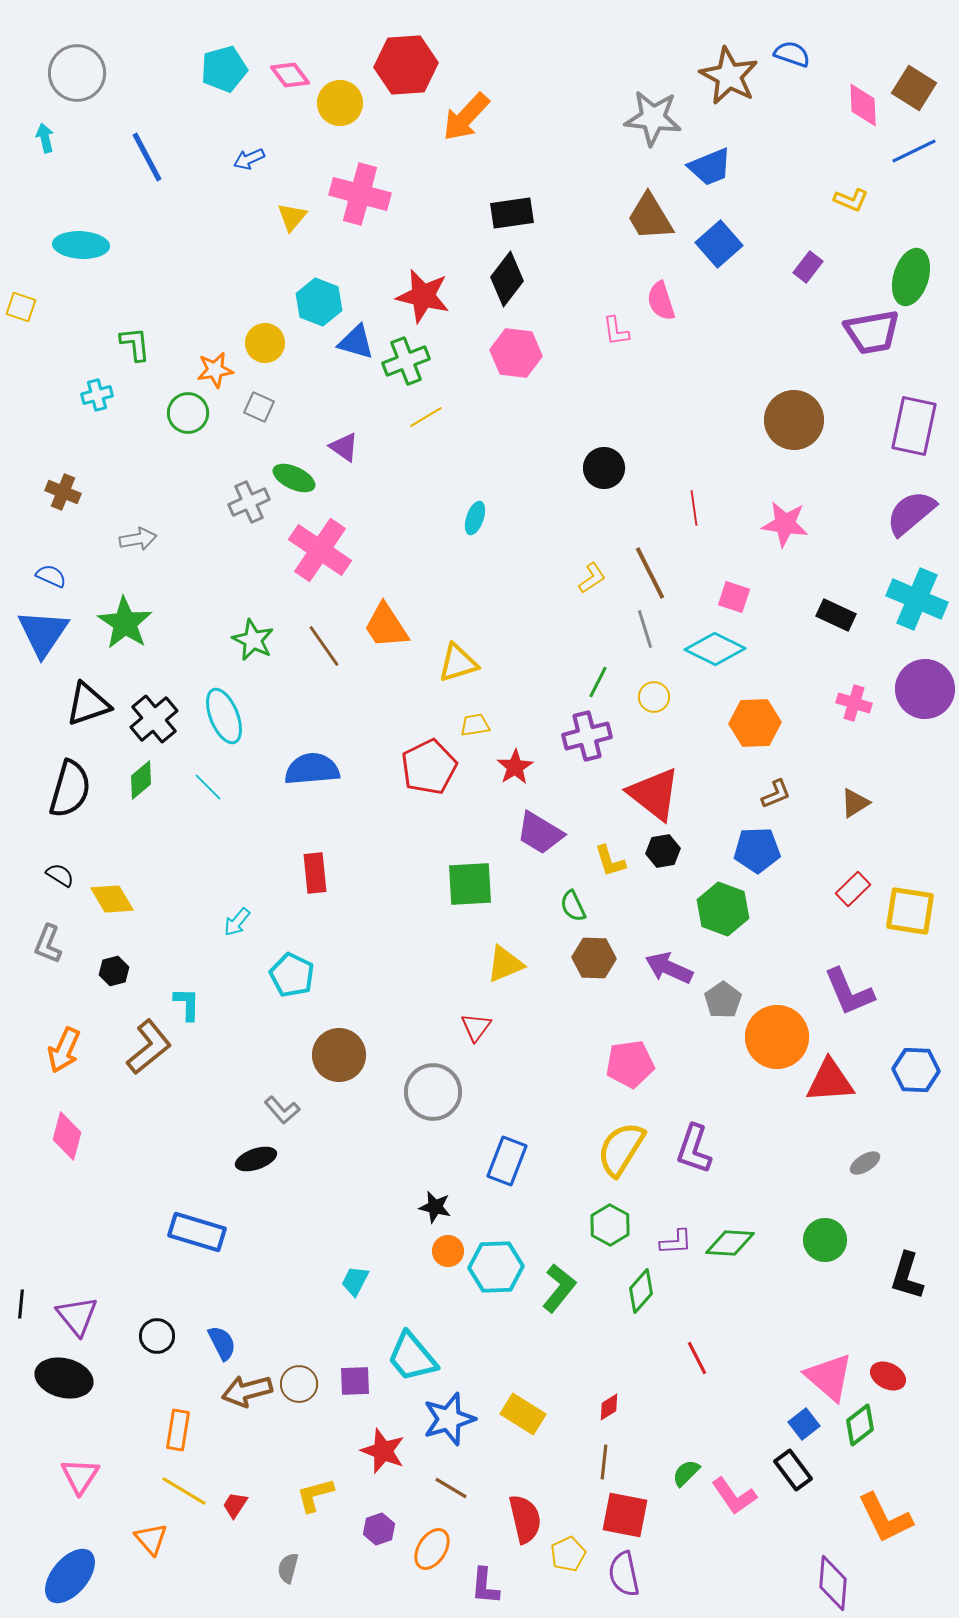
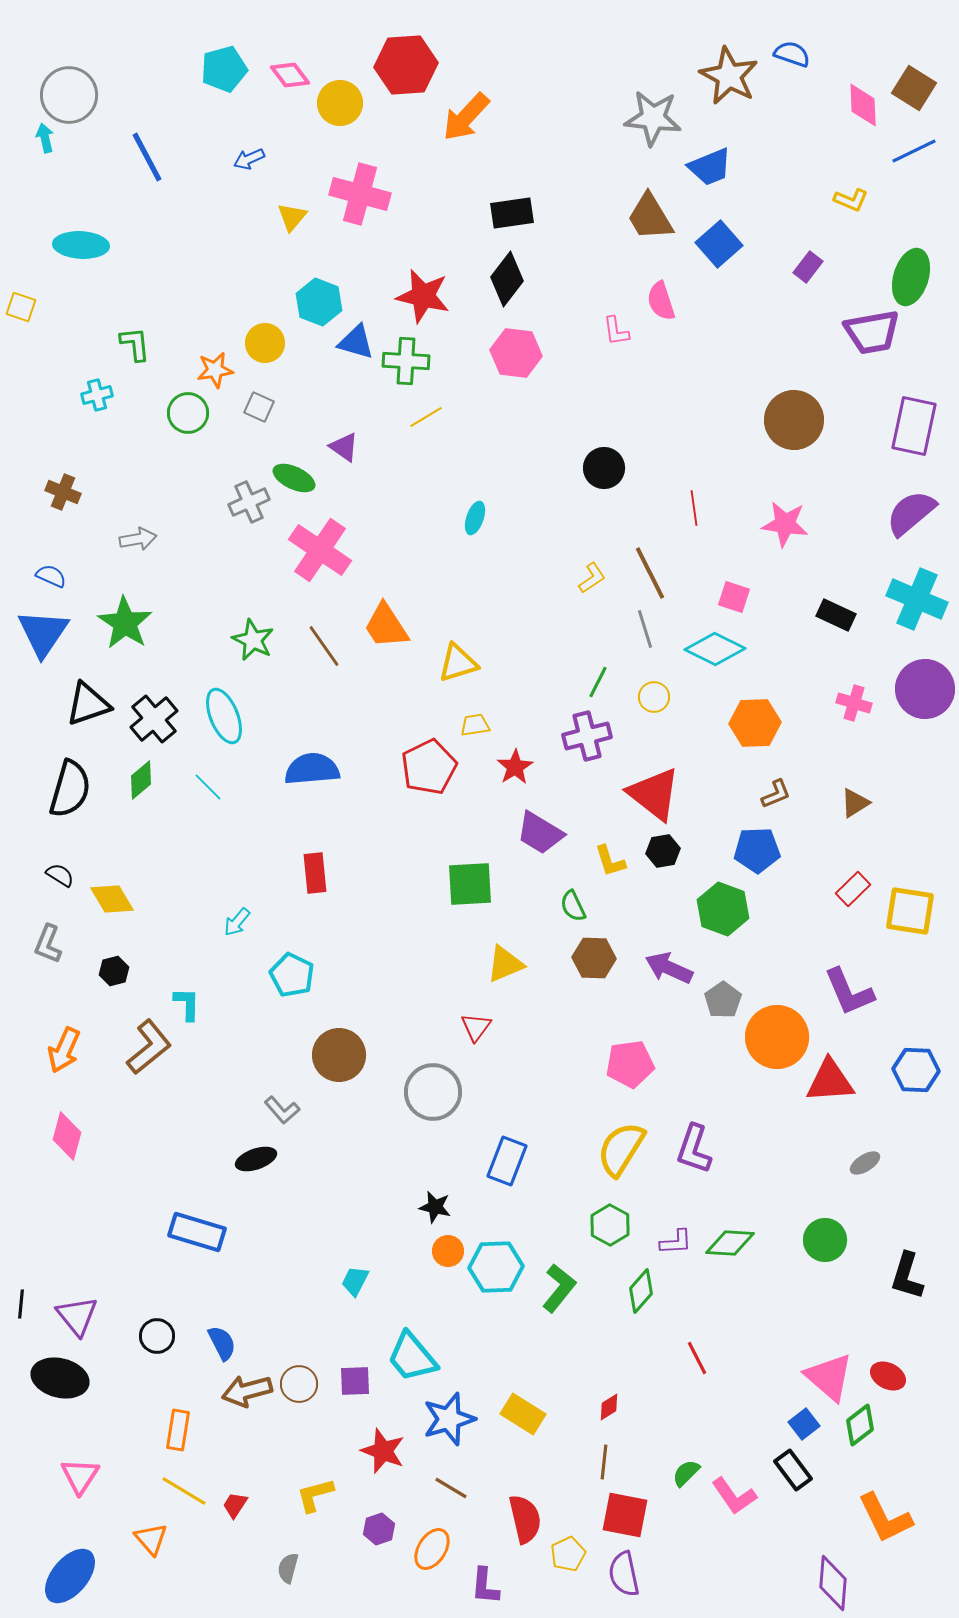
gray circle at (77, 73): moved 8 px left, 22 px down
green cross at (406, 361): rotated 24 degrees clockwise
black ellipse at (64, 1378): moved 4 px left
